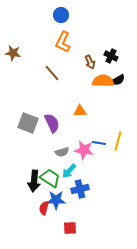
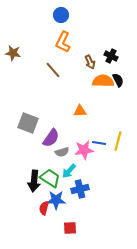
brown line: moved 1 px right, 3 px up
black semicircle: rotated 88 degrees counterclockwise
purple semicircle: moved 1 px left, 15 px down; rotated 60 degrees clockwise
pink star: rotated 18 degrees counterclockwise
